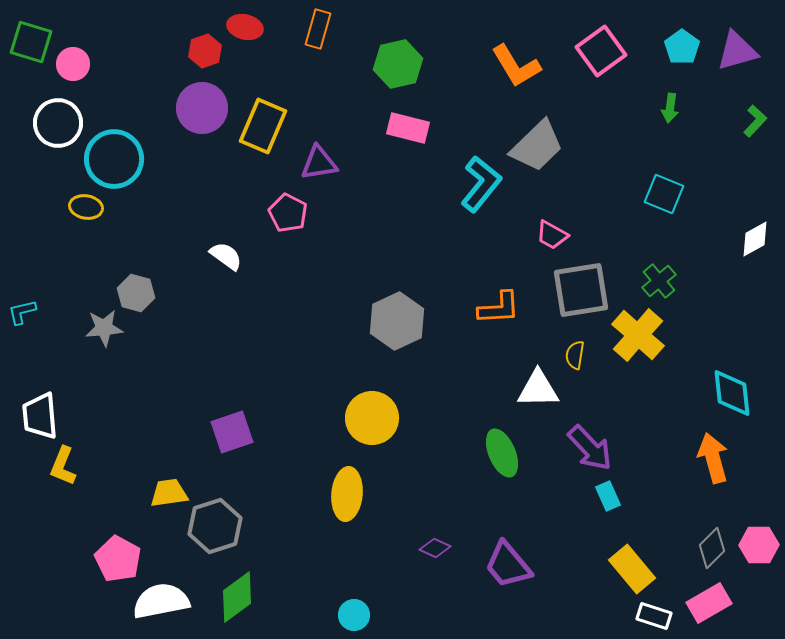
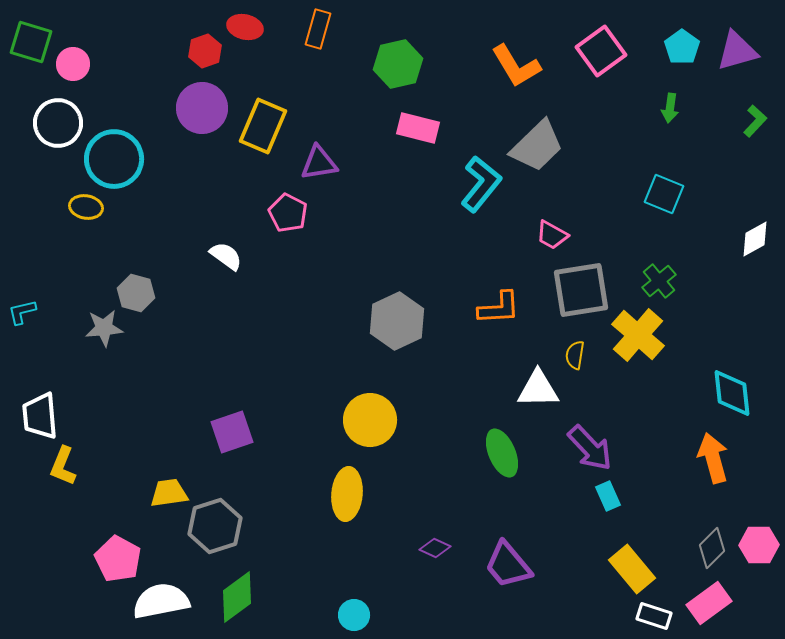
pink rectangle at (408, 128): moved 10 px right
yellow circle at (372, 418): moved 2 px left, 2 px down
pink rectangle at (709, 603): rotated 6 degrees counterclockwise
